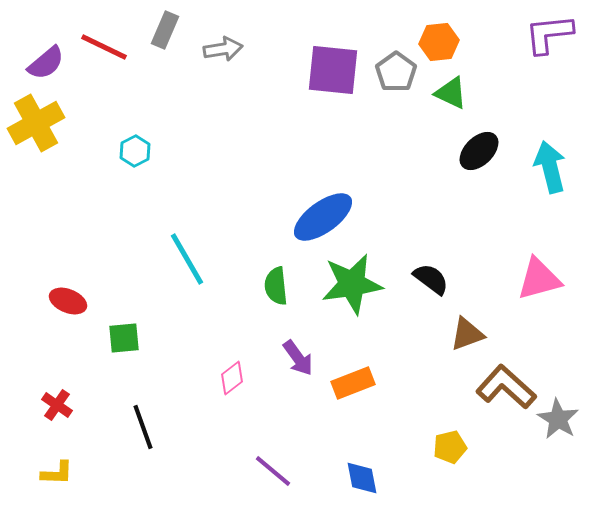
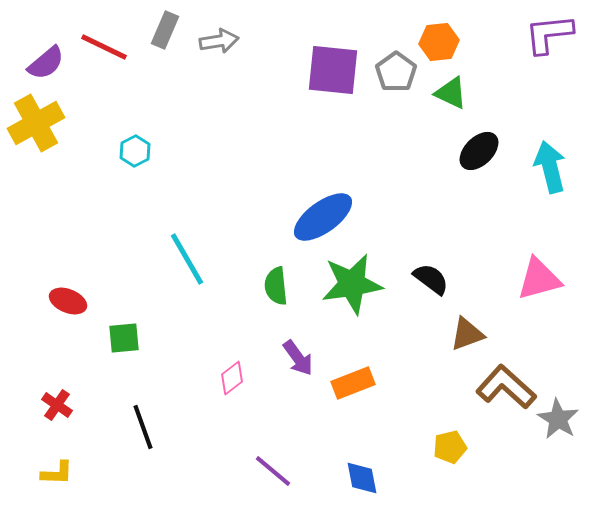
gray arrow: moved 4 px left, 8 px up
